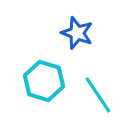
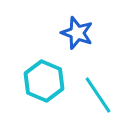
cyan hexagon: rotated 6 degrees clockwise
